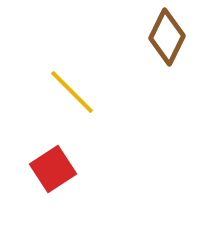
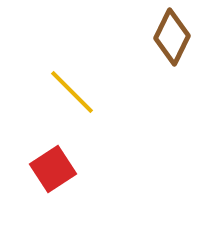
brown diamond: moved 5 px right
